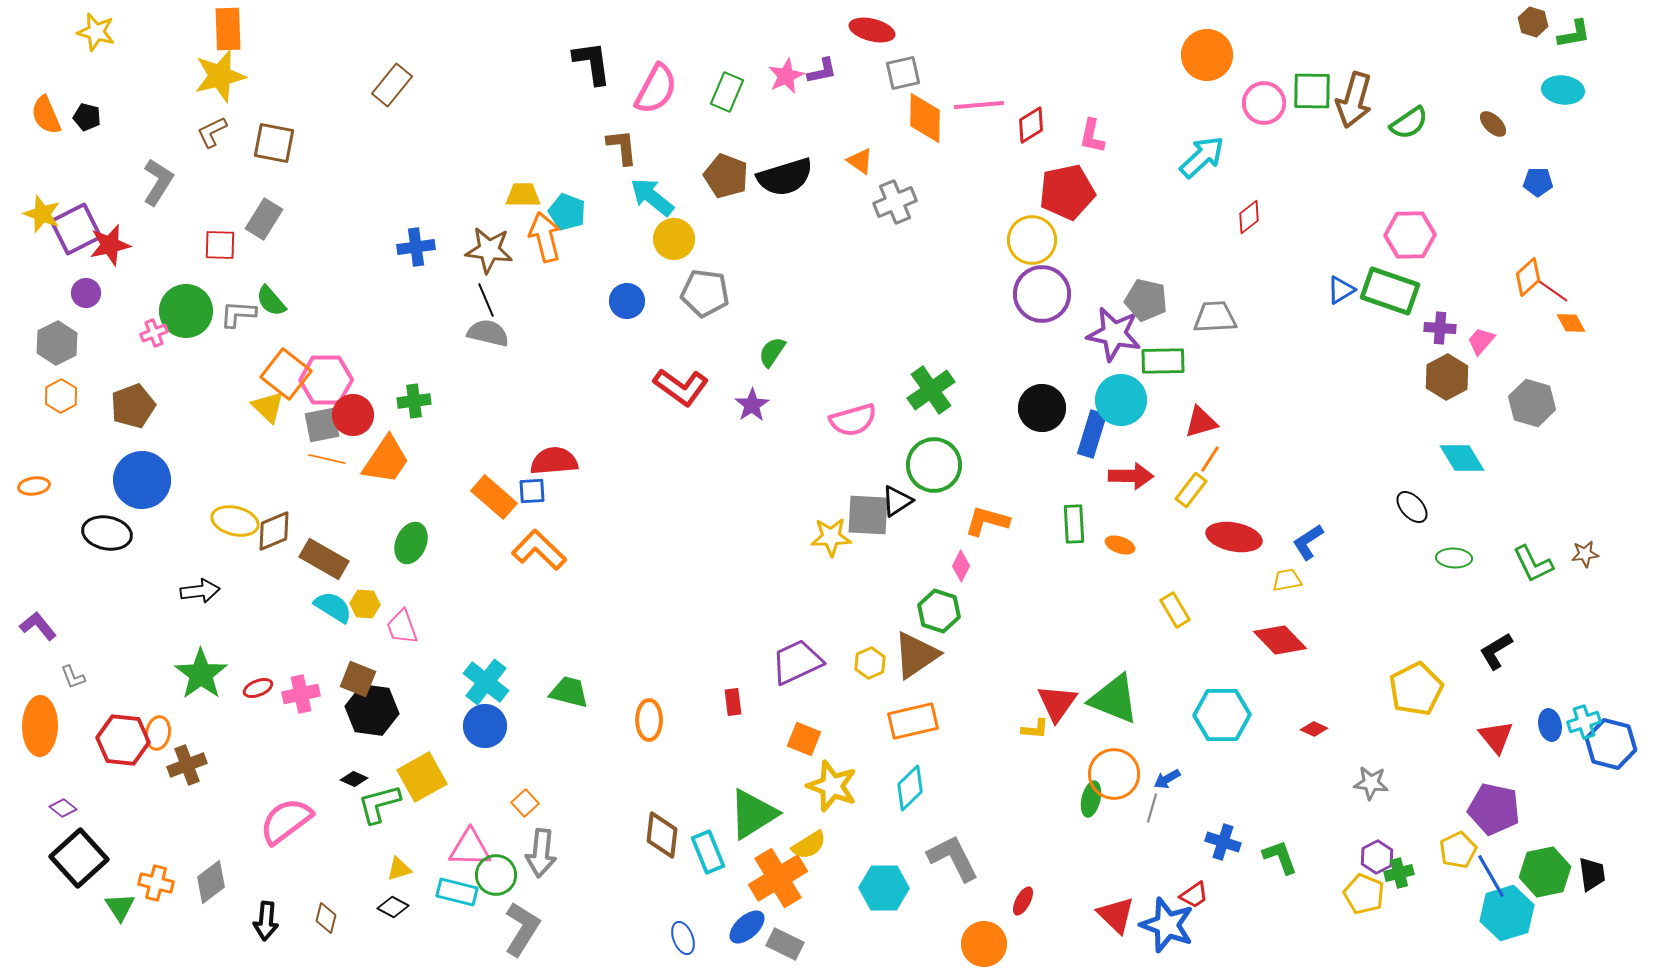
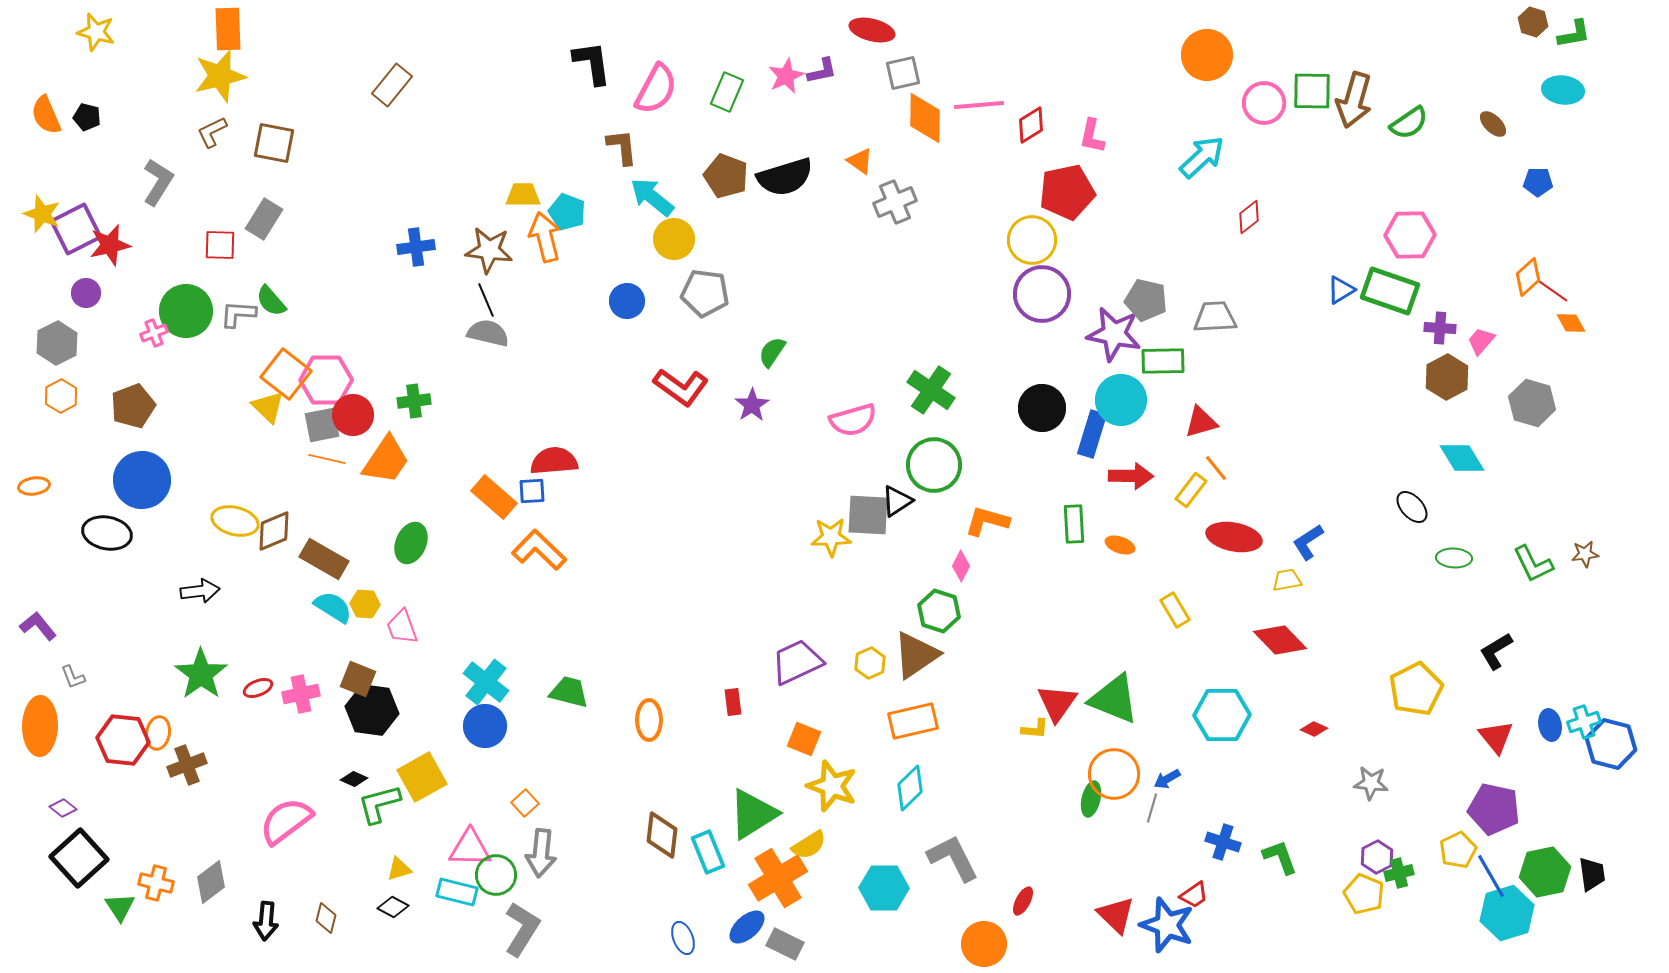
green cross at (931, 390): rotated 21 degrees counterclockwise
orange line at (1210, 459): moved 6 px right, 9 px down; rotated 72 degrees counterclockwise
